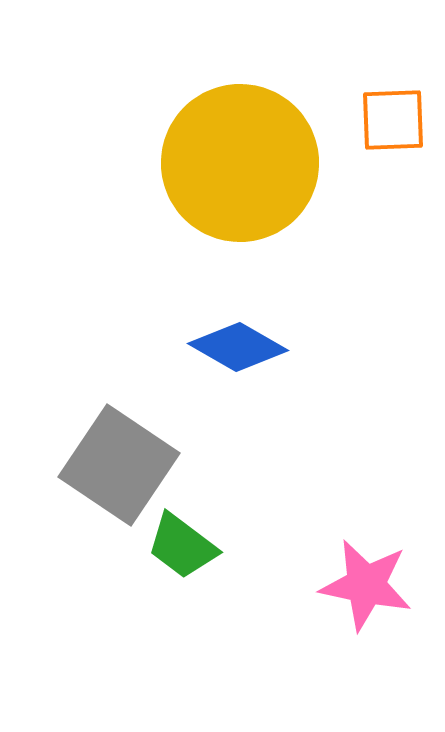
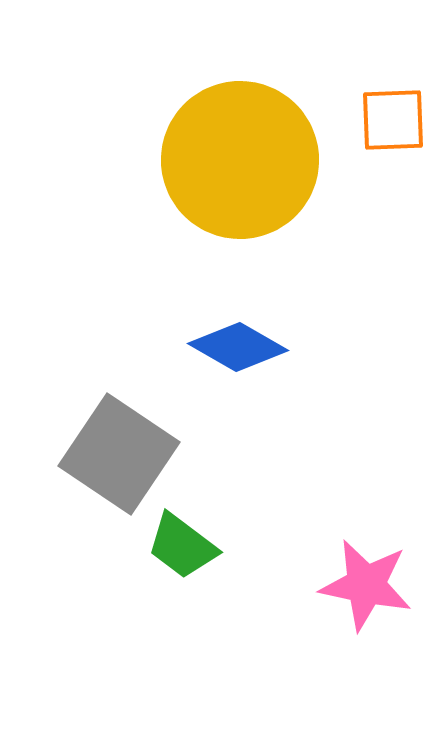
yellow circle: moved 3 px up
gray square: moved 11 px up
